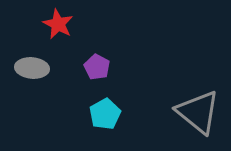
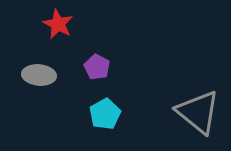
gray ellipse: moved 7 px right, 7 px down
